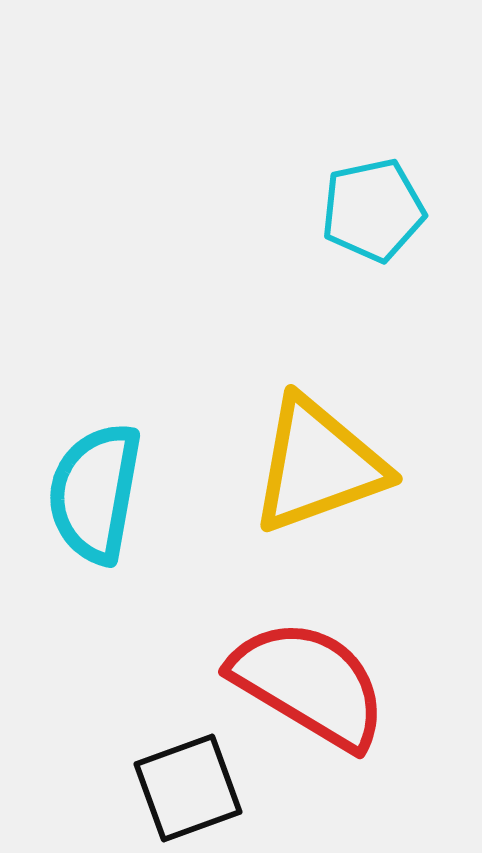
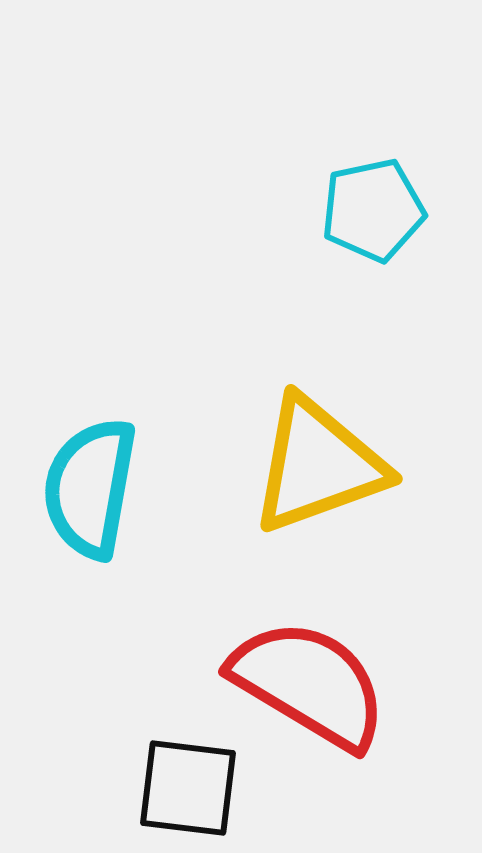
cyan semicircle: moved 5 px left, 5 px up
black square: rotated 27 degrees clockwise
